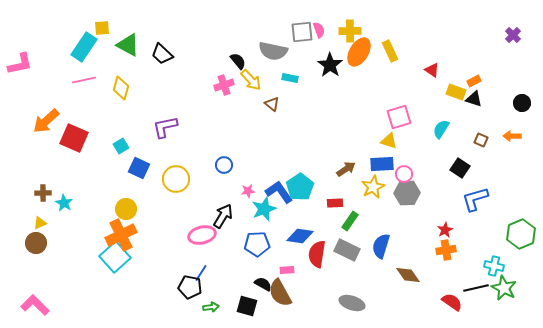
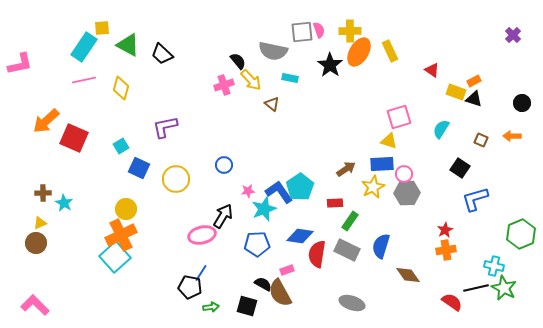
pink rectangle at (287, 270): rotated 16 degrees counterclockwise
